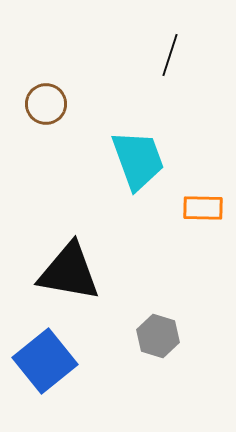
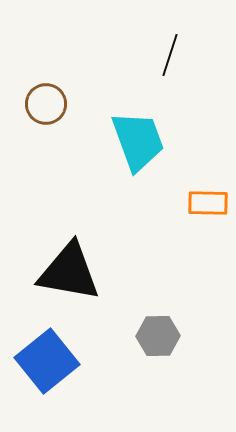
cyan trapezoid: moved 19 px up
orange rectangle: moved 5 px right, 5 px up
gray hexagon: rotated 18 degrees counterclockwise
blue square: moved 2 px right
